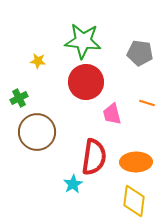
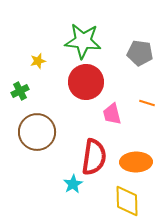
yellow star: rotated 21 degrees counterclockwise
green cross: moved 1 px right, 7 px up
yellow diamond: moved 7 px left; rotated 8 degrees counterclockwise
